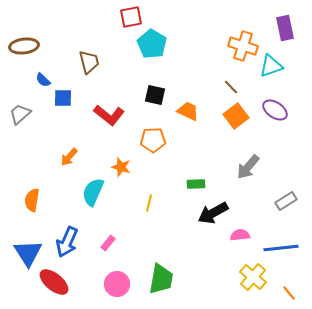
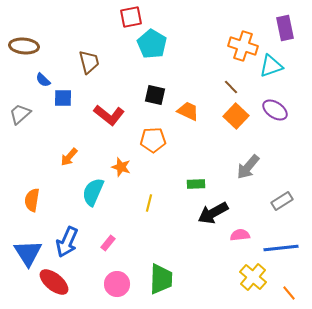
brown ellipse: rotated 12 degrees clockwise
orange square: rotated 10 degrees counterclockwise
gray rectangle: moved 4 px left
green trapezoid: rotated 8 degrees counterclockwise
